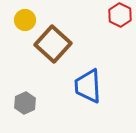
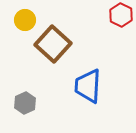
red hexagon: moved 1 px right
blue trapezoid: rotated 6 degrees clockwise
